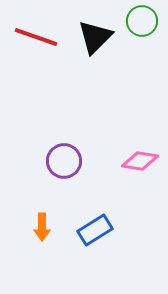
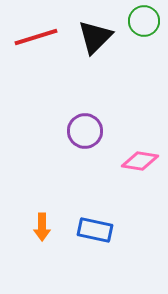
green circle: moved 2 px right
red line: rotated 36 degrees counterclockwise
purple circle: moved 21 px right, 30 px up
blue rectangle: rotated 44 degrees clockwise
